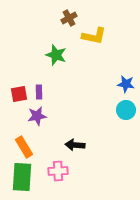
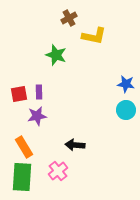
pink cross: rotated 36 degrees counterclockwise
